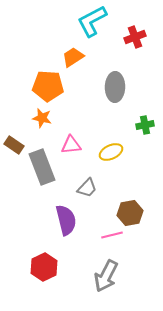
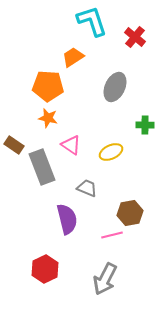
cyan L-shape: rotated 100 degrees clockwise
red cross: rotated 30 degrees counterclockwise
gray ellipse: rotated 24 degrees clockwise
orange star: moved 6 px right
green cross: rotated 12 degrees clockwise
pink triangle: rotated 40 degrees clockwise
gray trapezoid: rotated 110 degrees counterclockwise
purple semicircle: moved 1 px right, 1 px up
red hexagon: moved 1 px right, 2 px down
gray arrow: moved 1 px left, 3 px down
